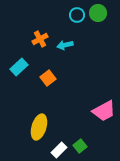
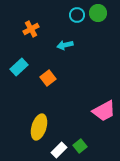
orange cross: moved 9 px left, 10 px up
